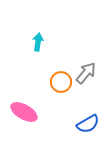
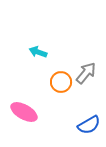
cyan arrow: moved 10 px down; rotated 78 degrees counterclockwise
blue semicircle: moved 1 px right, 1 px down
